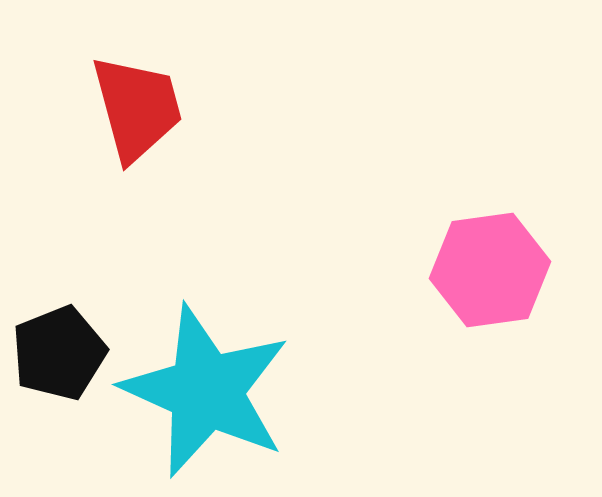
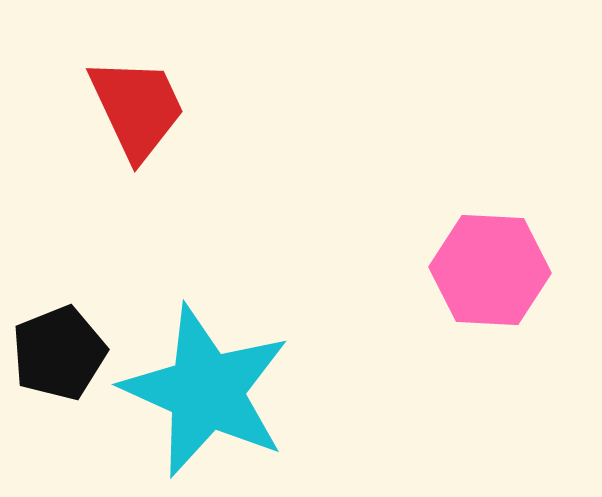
red trapezoid: rotated 10 degrees counterclockwise
pink hexagon: rotated 11 degrees clockwise
